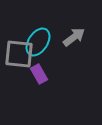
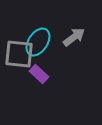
purple rectangle: rotated 18 degrees counterclockwise
